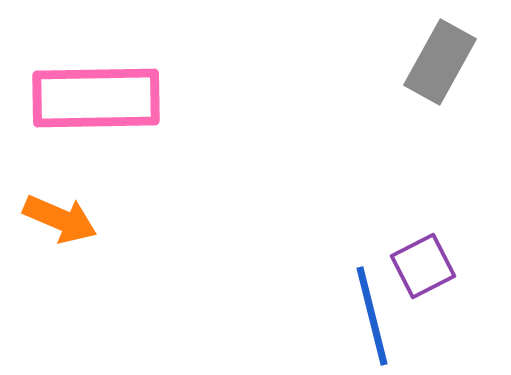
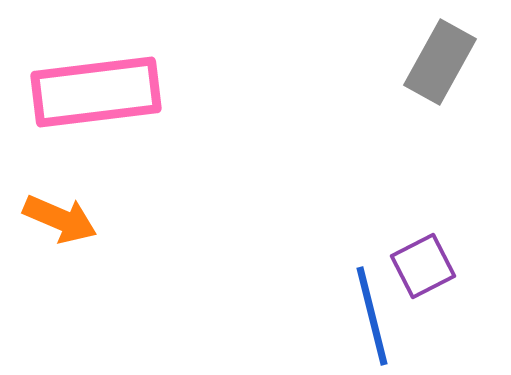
pink rectangle: moved 6 px up; rotated 6 degrees counterclockwise
